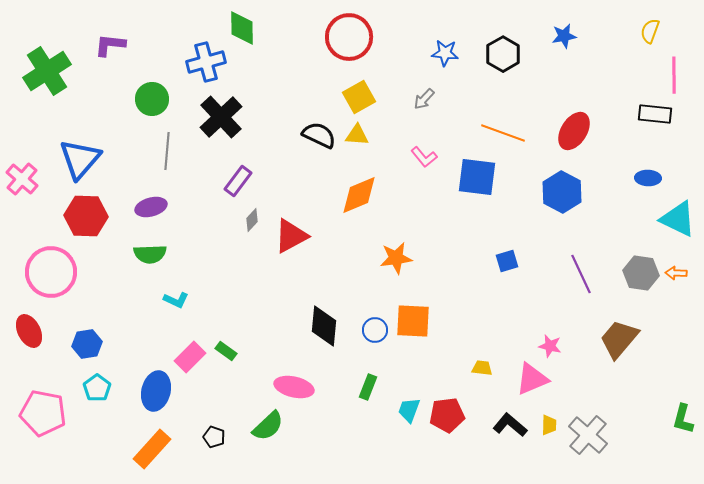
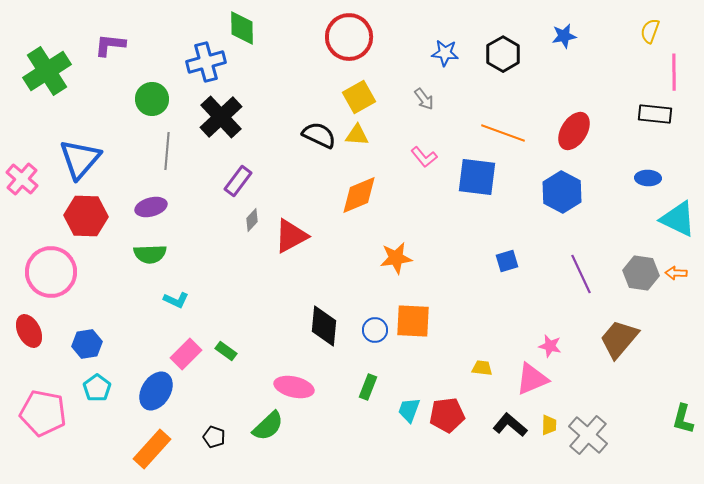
pink line at (674, 75): moved 3 px up
gray arrow at (424, 99): rotated 80 degrees counterclockwise
pink rectangle at (190, 357): moved 4 px left, 3 px up
blue ellipse at (156, 391): rotated 18 degrees clockwise
